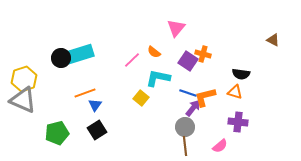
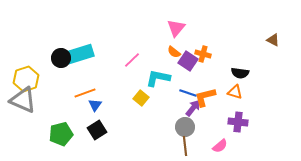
orange semicircle: moved 20 px right
black semicircle: moved 1 px left, 1 px up
yellow hexagon: moved 2 px right
green pentagon: moved 4 px right, 1 px down
